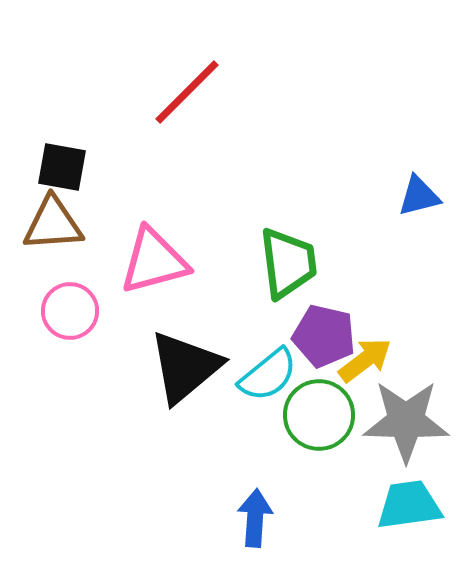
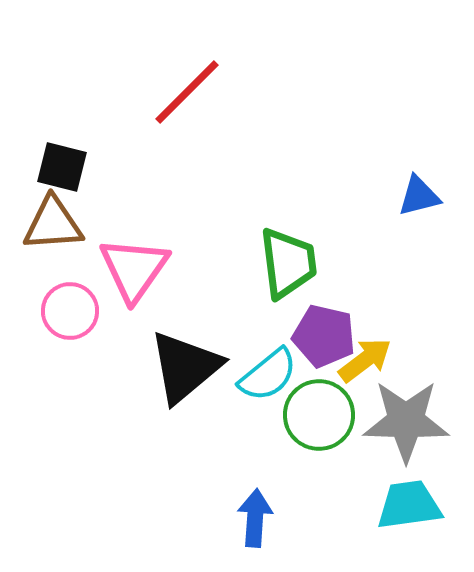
black square: rotated 4 degrees clockwise
pink triangle: moved 20 px left, 8 px down; rotated 40 degrees counterclockwise
